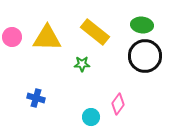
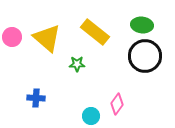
yellow triangle: rotated 40 degrees clockwise
green star: moved 5 px left
blue cross: rotated 12 degrees counterclockwise
pink diamond: moved 1 px left
cyan circle: moved 1 px up
